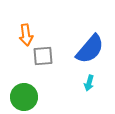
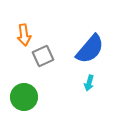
orange arrow: moved 2 px left
gray square: rotated 20 degrees counterclockwise
